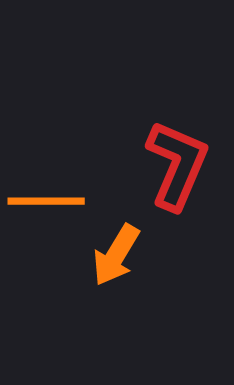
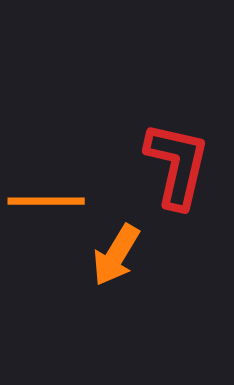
red L-shape: rotated 10 degrees counterclockwise
